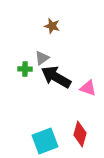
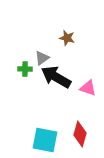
brown star: moved 15 px right, 12 px down
cyan square: moved 1 px up; rotated 32 degrees clockwise
